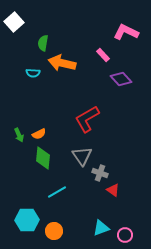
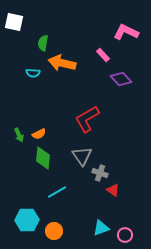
white square: rotated 36 degrees counterclockwise
